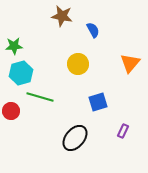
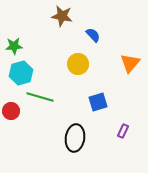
blue semicircle: moved 5 px down; rotated 14 degrees counterclockwise
black ellipse: rotated 32 degrees counterclockwise
